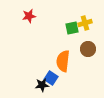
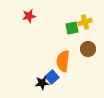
yellow cross: moved 1 px up
blue square: moved 1 px right, 1 px up; rotated 16 degrees clockwise
black star: moved 2 px up
